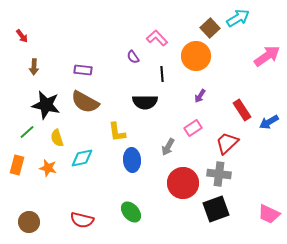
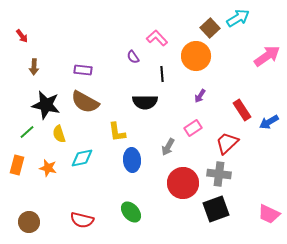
yellow semicircle: moved 2 px right, 4 px up
